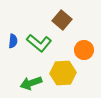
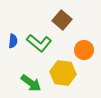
yellow hexagon: rotated 10 degrees clockwise
green arrow: rotated 125 degrees counterclockwise
